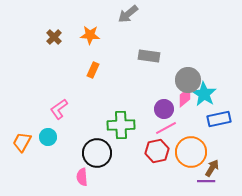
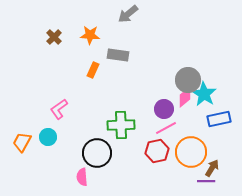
gray rectangle: moved 31 px left, 1 px up
